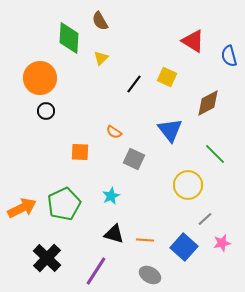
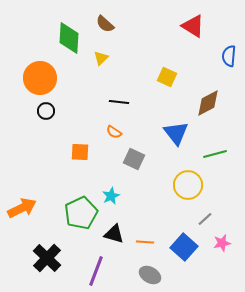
brown semicircle: moved 5 px right, 3 px down; rotated 18 degrees counterclockwise
red triangle: moved 15 px up
blue semicircle: rotated 20 degrees clockwise
black line: moved 15 px left, 18 px down; rotated 60 degrees clockwise
blue triangle: moved 6 px right, 3 px down
green line: rotated 60 degrees counterclockwise
green pentagon: moved 17 px right, 9 px down
orange line: moved 2 px down
purple line: rotated 12 degrees counterclockwise
